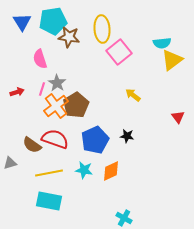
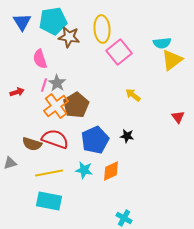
pink line: moved 2 px right, 4 px up
brown semicircle: moved 1 px up; rotated 18 degrees counterclockwise
